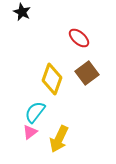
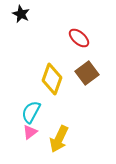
black star: moved 1 px left, 2 px down
cyan semicircle: moved 4 px left; rotated 10 degrees counterclockwise
